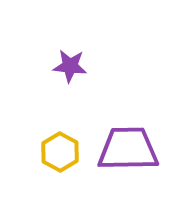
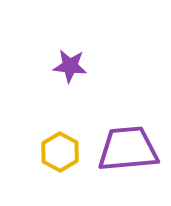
purple trapezoid: rotated 4 degrees counterclockwise
